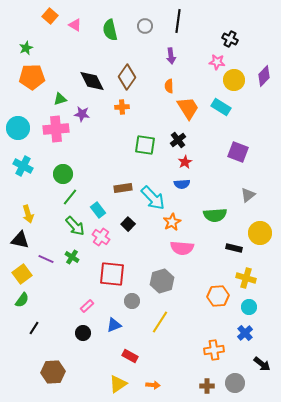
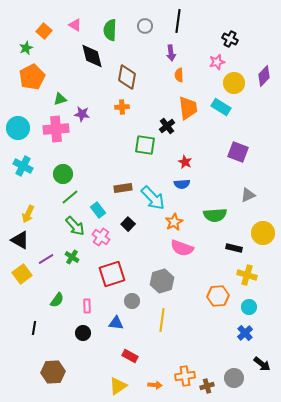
orange square at (50, 16): moved 6 px left, 15 px down
green semicircle at (110, 30): rotated 15 degrees clockwise
purple arrow at (171, 56): moved 3 px up
pink star at (217, 62): rotated 21 degrees counterclockwise
orange pentagon at (32, 77): rotated 25 degrees counterclockwise
brown diamond at (127, 77): rotated 25 degrees counterclockwise
yellow circle at (234, 80): moved 3 px down
black diamond at (92, 81): moved 25 px up; rotated 12 degrees clockwise
orange semicircle at (169, 86): moved 10 px right, 11 px up
orange trapezoid at (188, 108): rotated 25 degrees clockwise
black cross at (178, 140): moved 11 px left, 14 px up
red star at (185, 162): rotated 16 degrees counterclockwise
gray triangle at (248, 195): rotated 14 degrees clockwise
green line at (70, 197): rotated 12 degrees clockwise
yellow arrow at (28, 214): rotated 42 degrees clockwise
orange star at (172, 222): moved 2 px right
yellow circle at (260, 233): moved 3 px right
black triangle at (20, 240): rotated 18 degrees clockwise
pink semicircle at (182, 248): rotated 15 degrees clockwise
purple line at (46, 259): rotated 56 degrees counterclockwise
red square at (112, 274): rotated 24 degrees counterclockwise
yellow cross at (246, 278): moved 1 px right, 3 px up
green semicircle at (22, 300): moved 35 px right
pink rectangle at (87, 306): rotated 48 degrees counterclockwise
yellow line at (160, 322): moved 2 px right, 2 px up; rotated 25 degrees counterclockwise
blue triangle at (114, 325): moved 2 px right, 2 px up; rotated 28 degrees clockwise
black line at (34, 328): rotated 24 degrees counterclockwise
orange cross at (214, 350): moved 29 px left, 26 px down
gray circle at (235, 383): moved 1 px left, 5 px up
yellow triangle at (118, 384): moved 2 px down
orange arrow at (153, 385): moved 2 px right
brown cross at (207, 386): rotated 16 degrees counterclockwise
